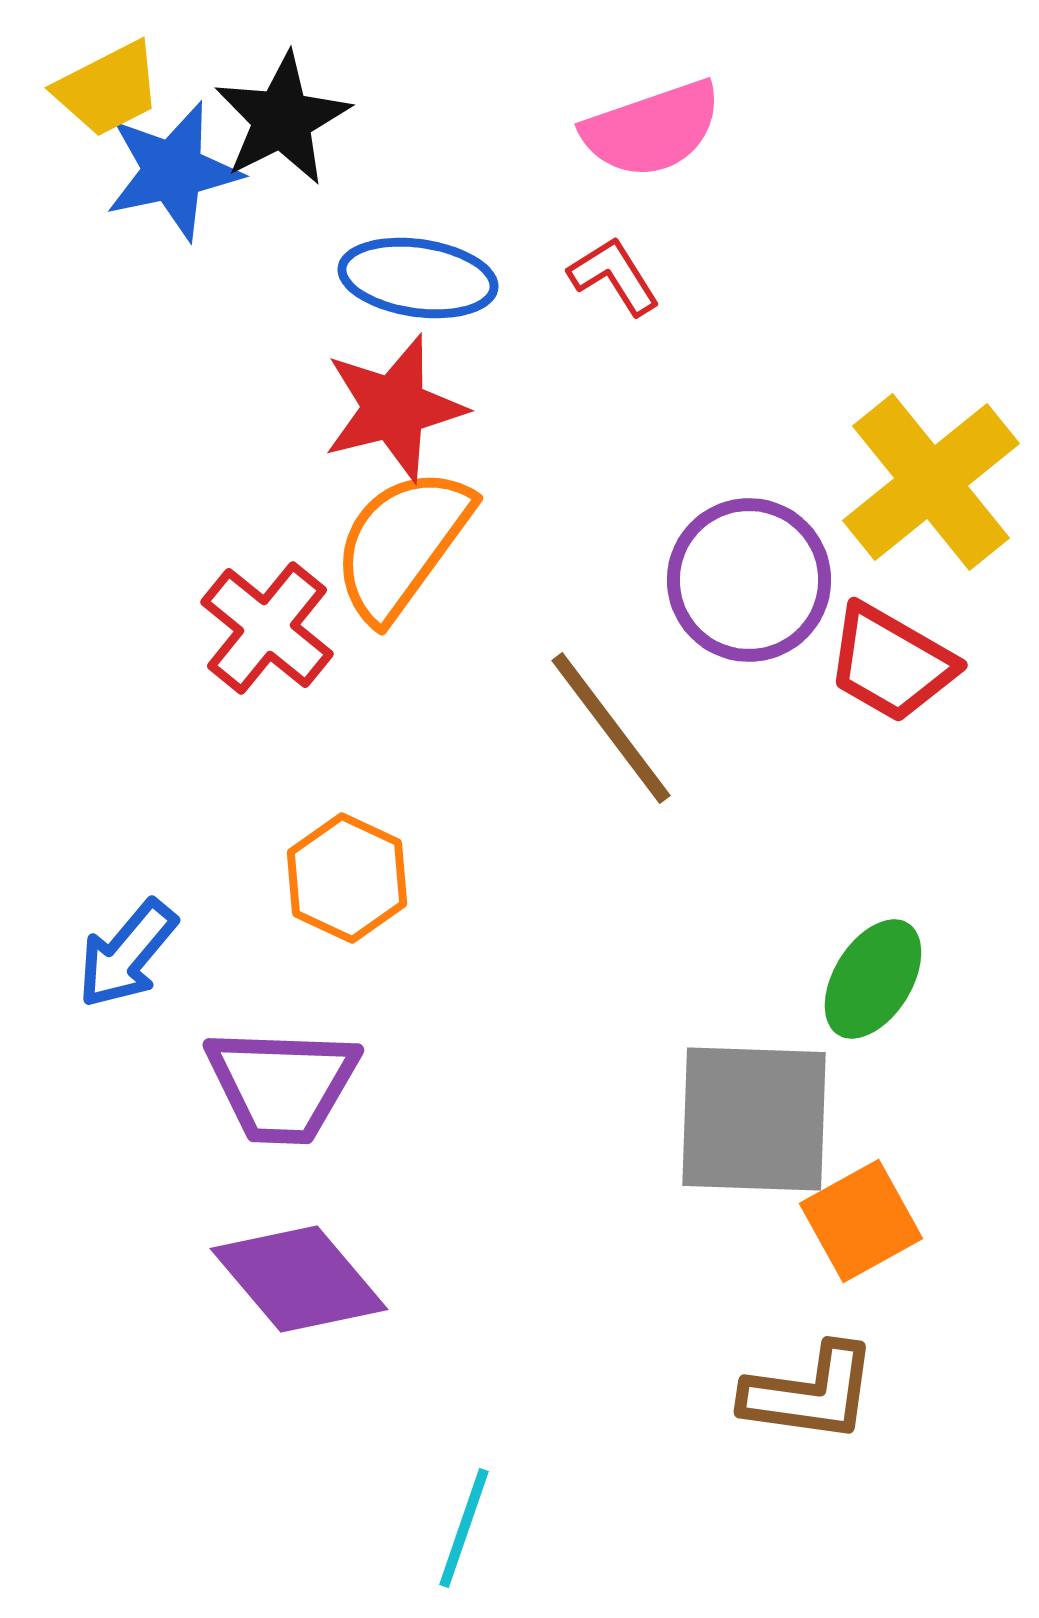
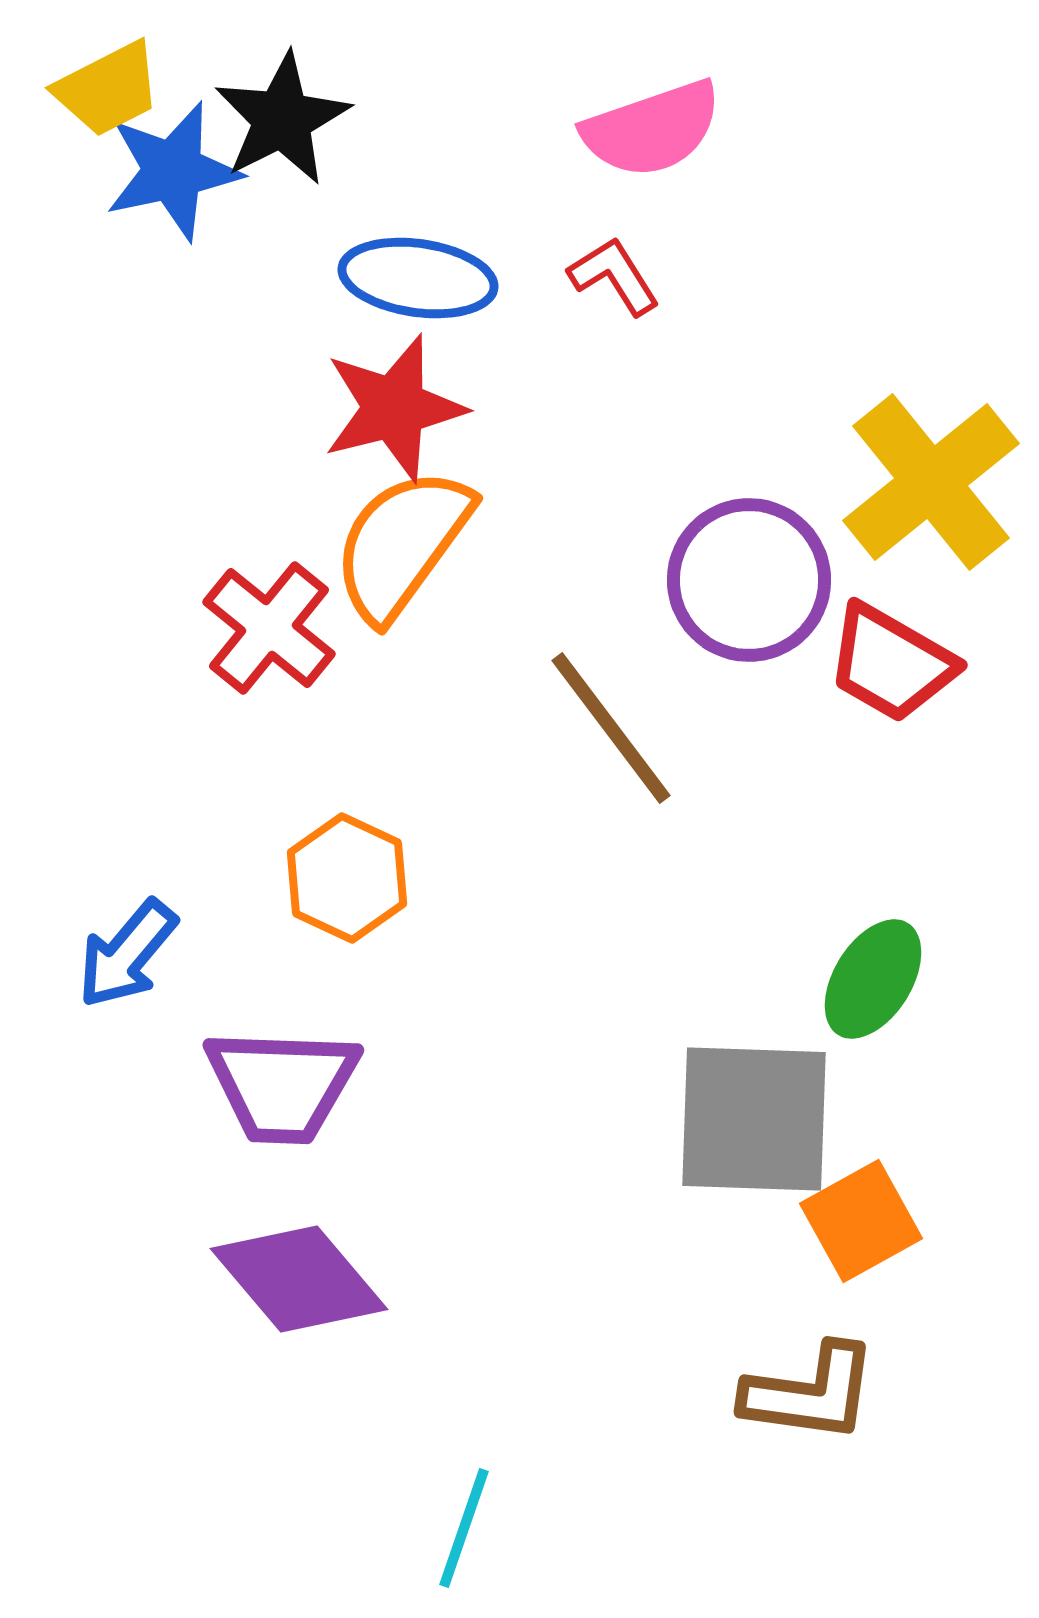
red cross: moved 2 px right
